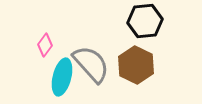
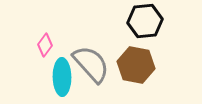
brown hexagon: rotated 15 degrees counterclockwise
cyan ellipse: rotated 15 degrees counterclockwise
